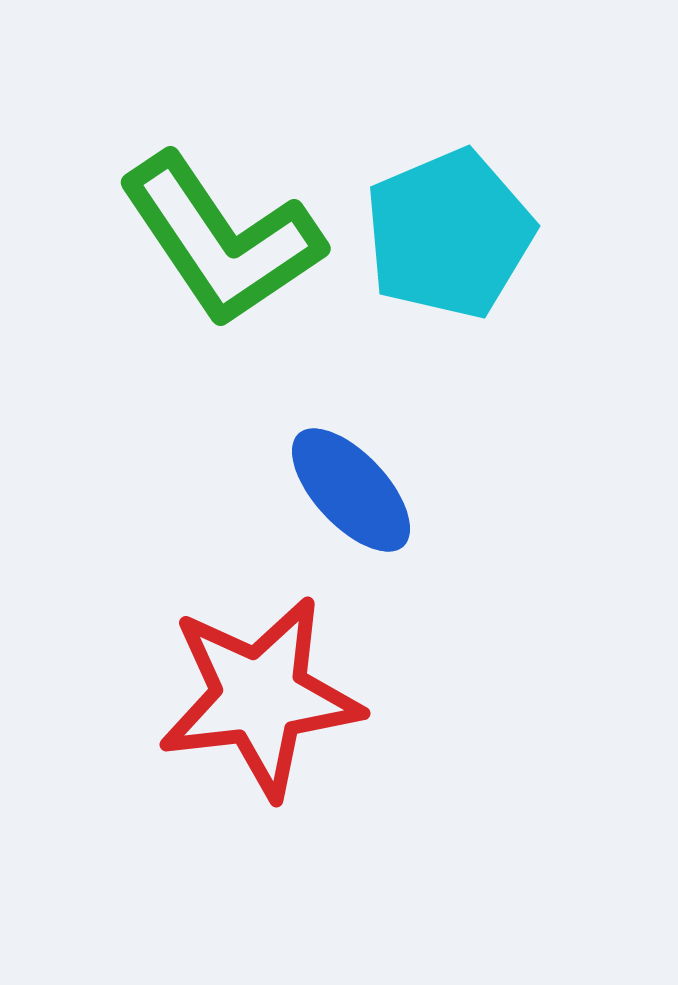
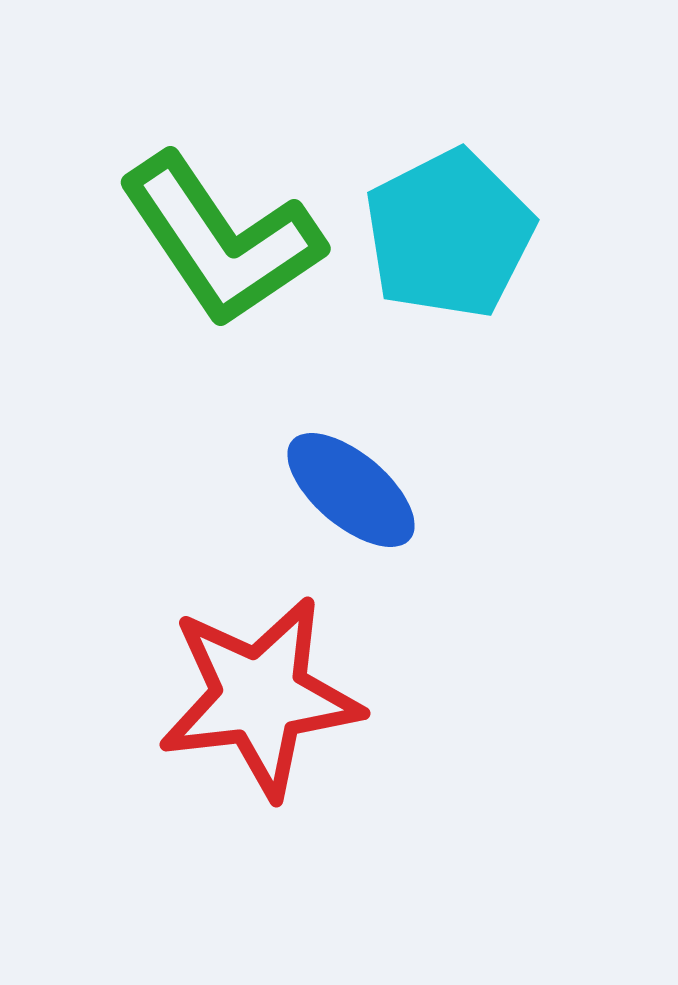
cyan pentagon: rotated 4 degrees counterclockwise
blue ellipse: rotated 7 degrees counterclockwise
